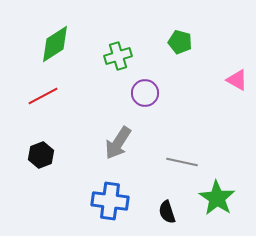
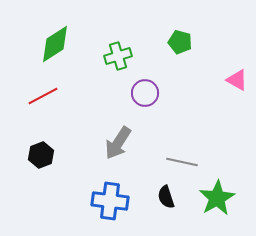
green star: rotated 9 degrees clockwise
black semicircle: moved 1 px left, 15 px up
